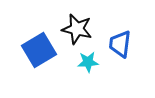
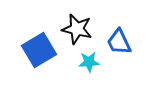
blue trapezoid: moved 1 px left, 2 px up; rotated 32 degrees counterclockwise
cyan star: moved 1 px right
